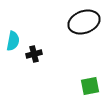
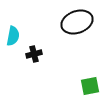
black ellipse: moved 7 px left
cyan semicircle: moved 5 px up
